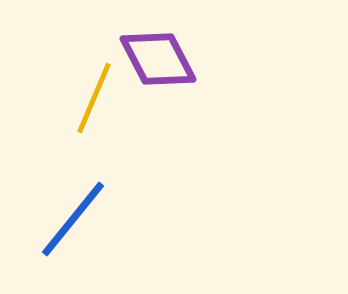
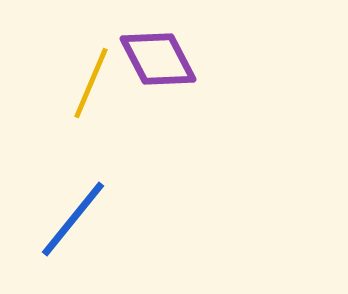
yellow line: moved 3 px left, 15 px up
